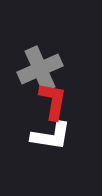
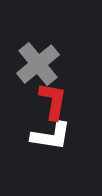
gray cross: moved 2 px left, 5 px up; rotated 15 degrees counterclockwise
